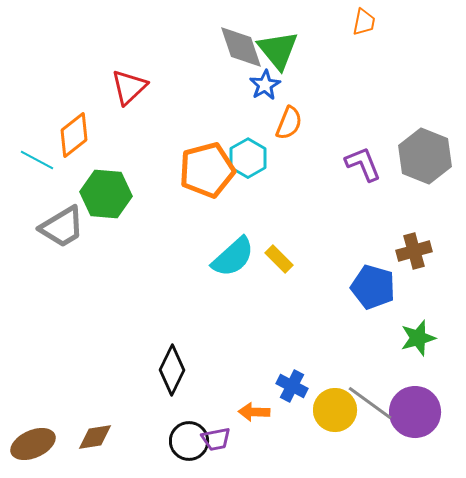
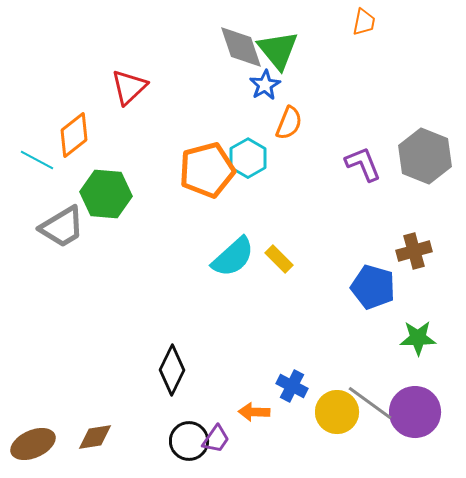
green star: rotated 15 degrees clockwise
yellow circle: moved 2 px right, 2 px down
purple trapezoid: rotated 44 degrees counterclockwise
